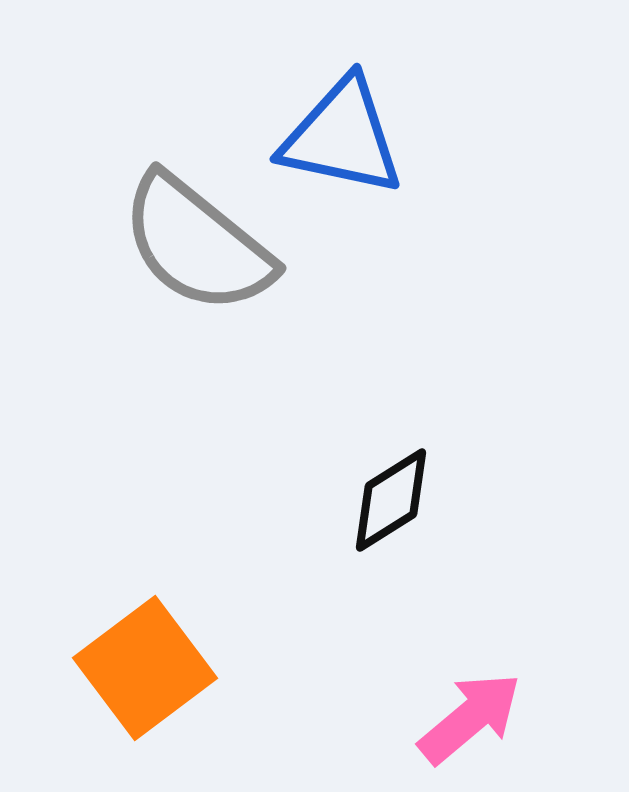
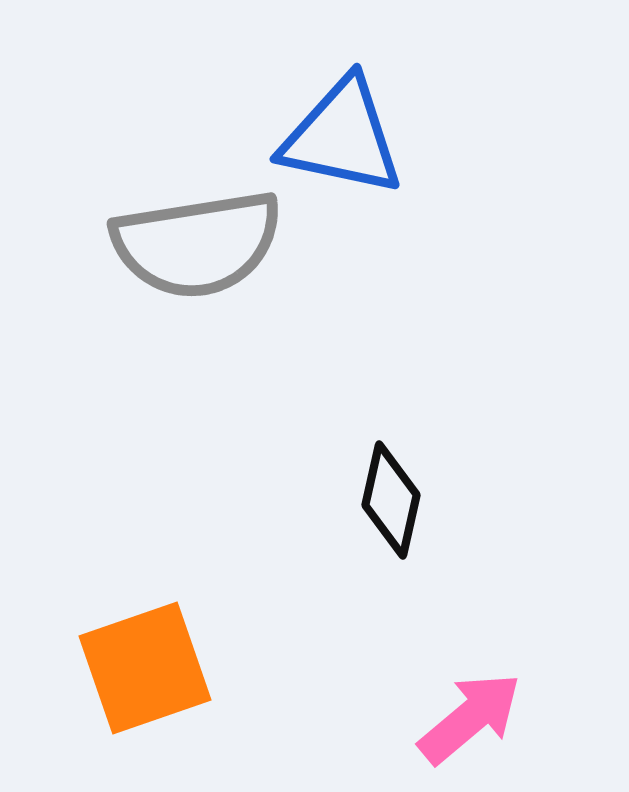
gray semicircle: rotated 48 degrees counterclockwise
black diamond: rotated 45 degrees counterclockwise
orange square: rotated 18 degrees clockwise
